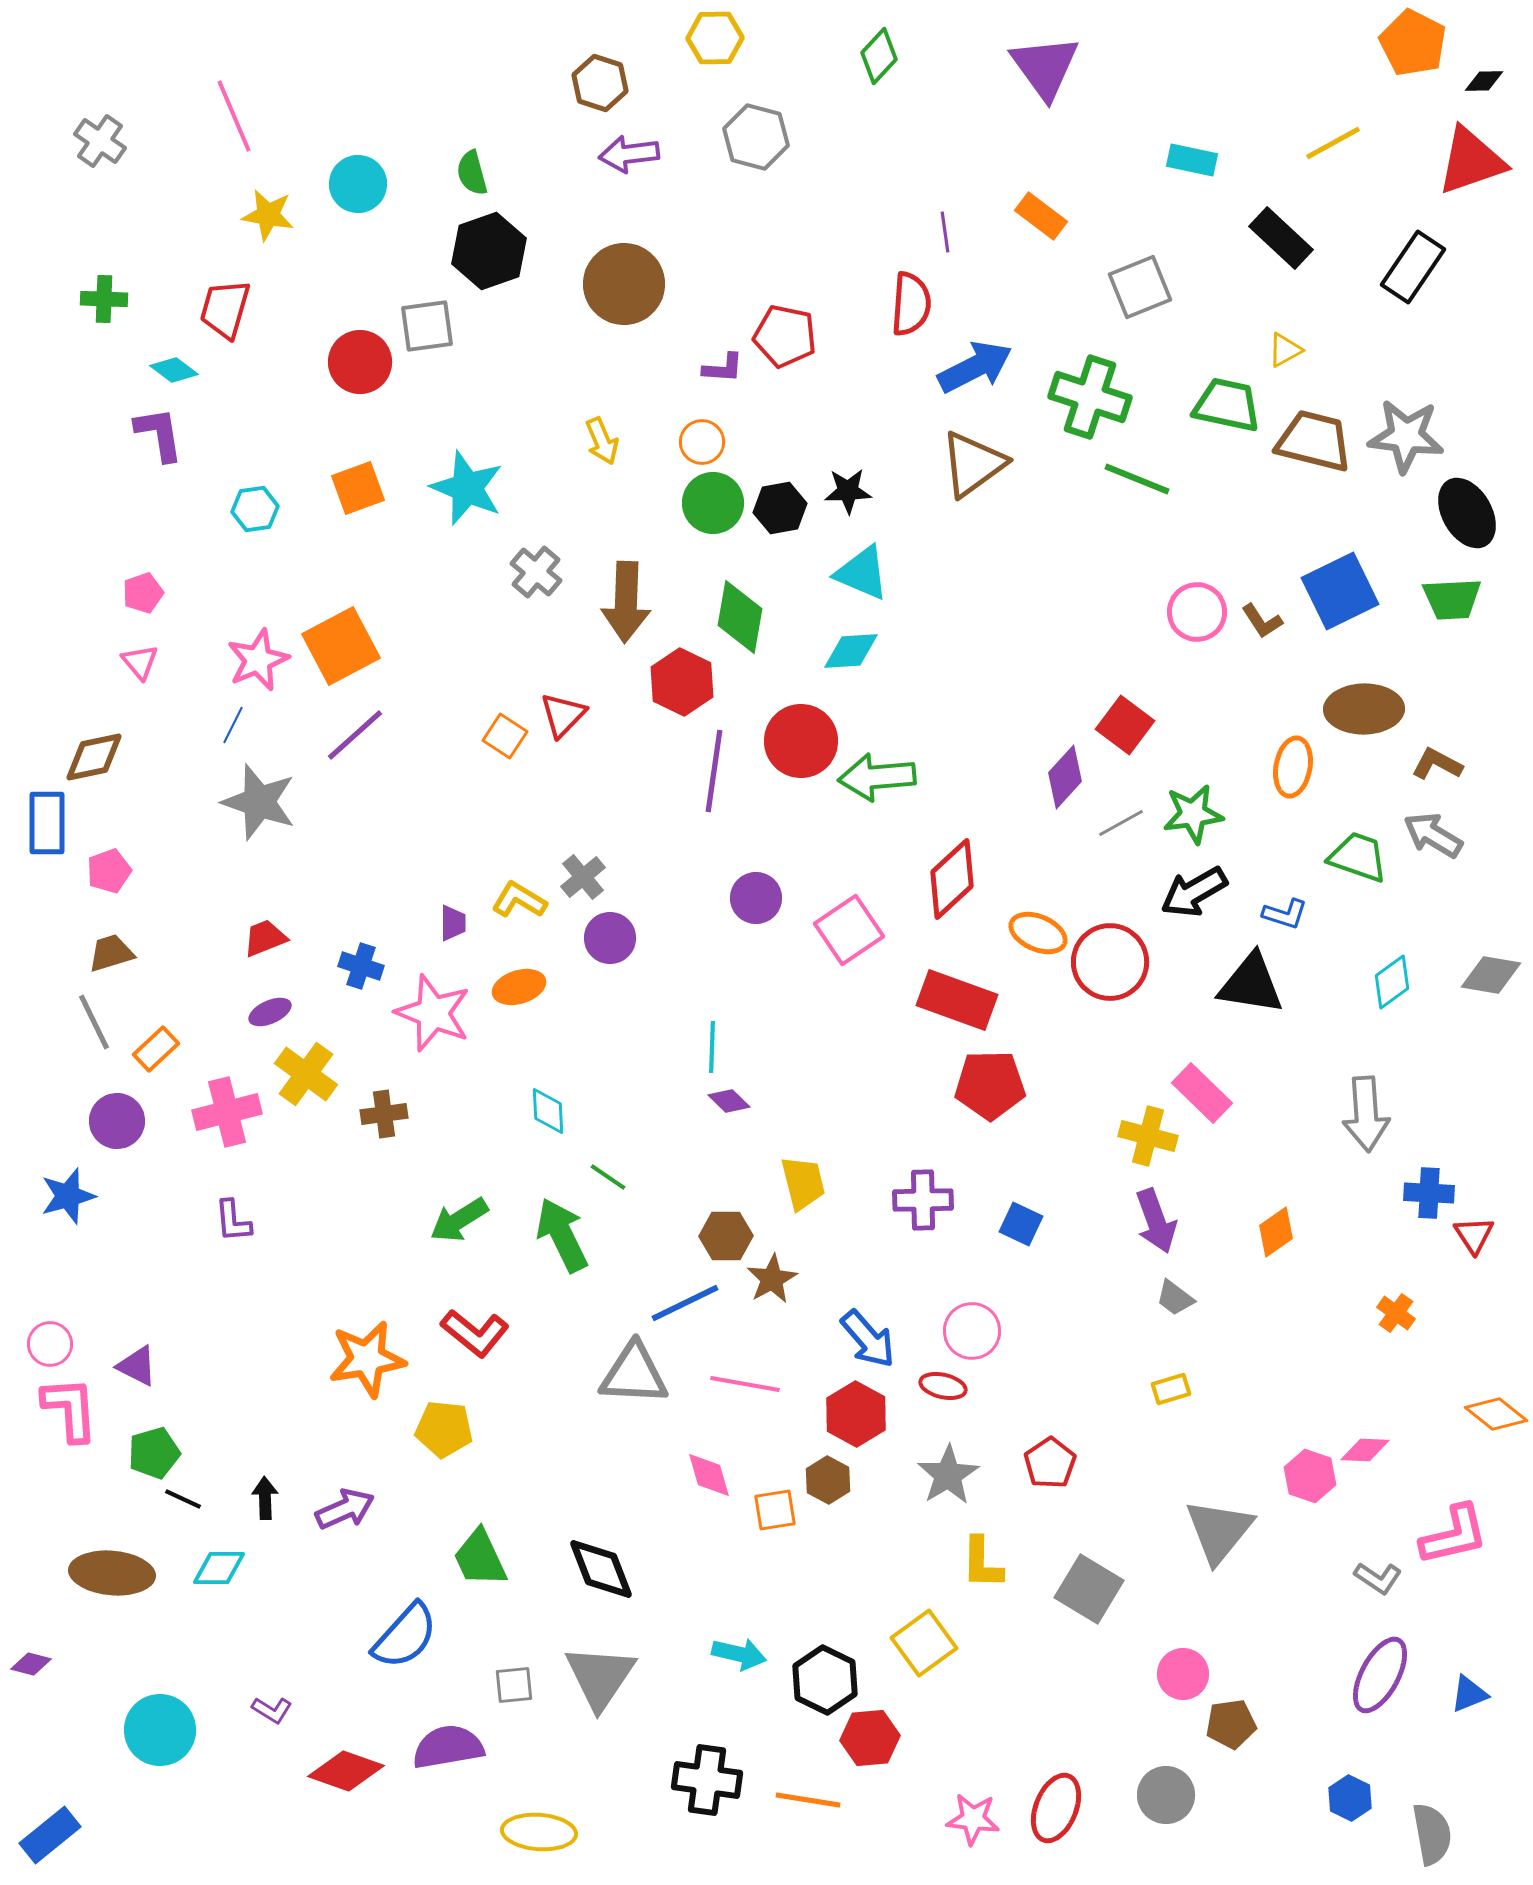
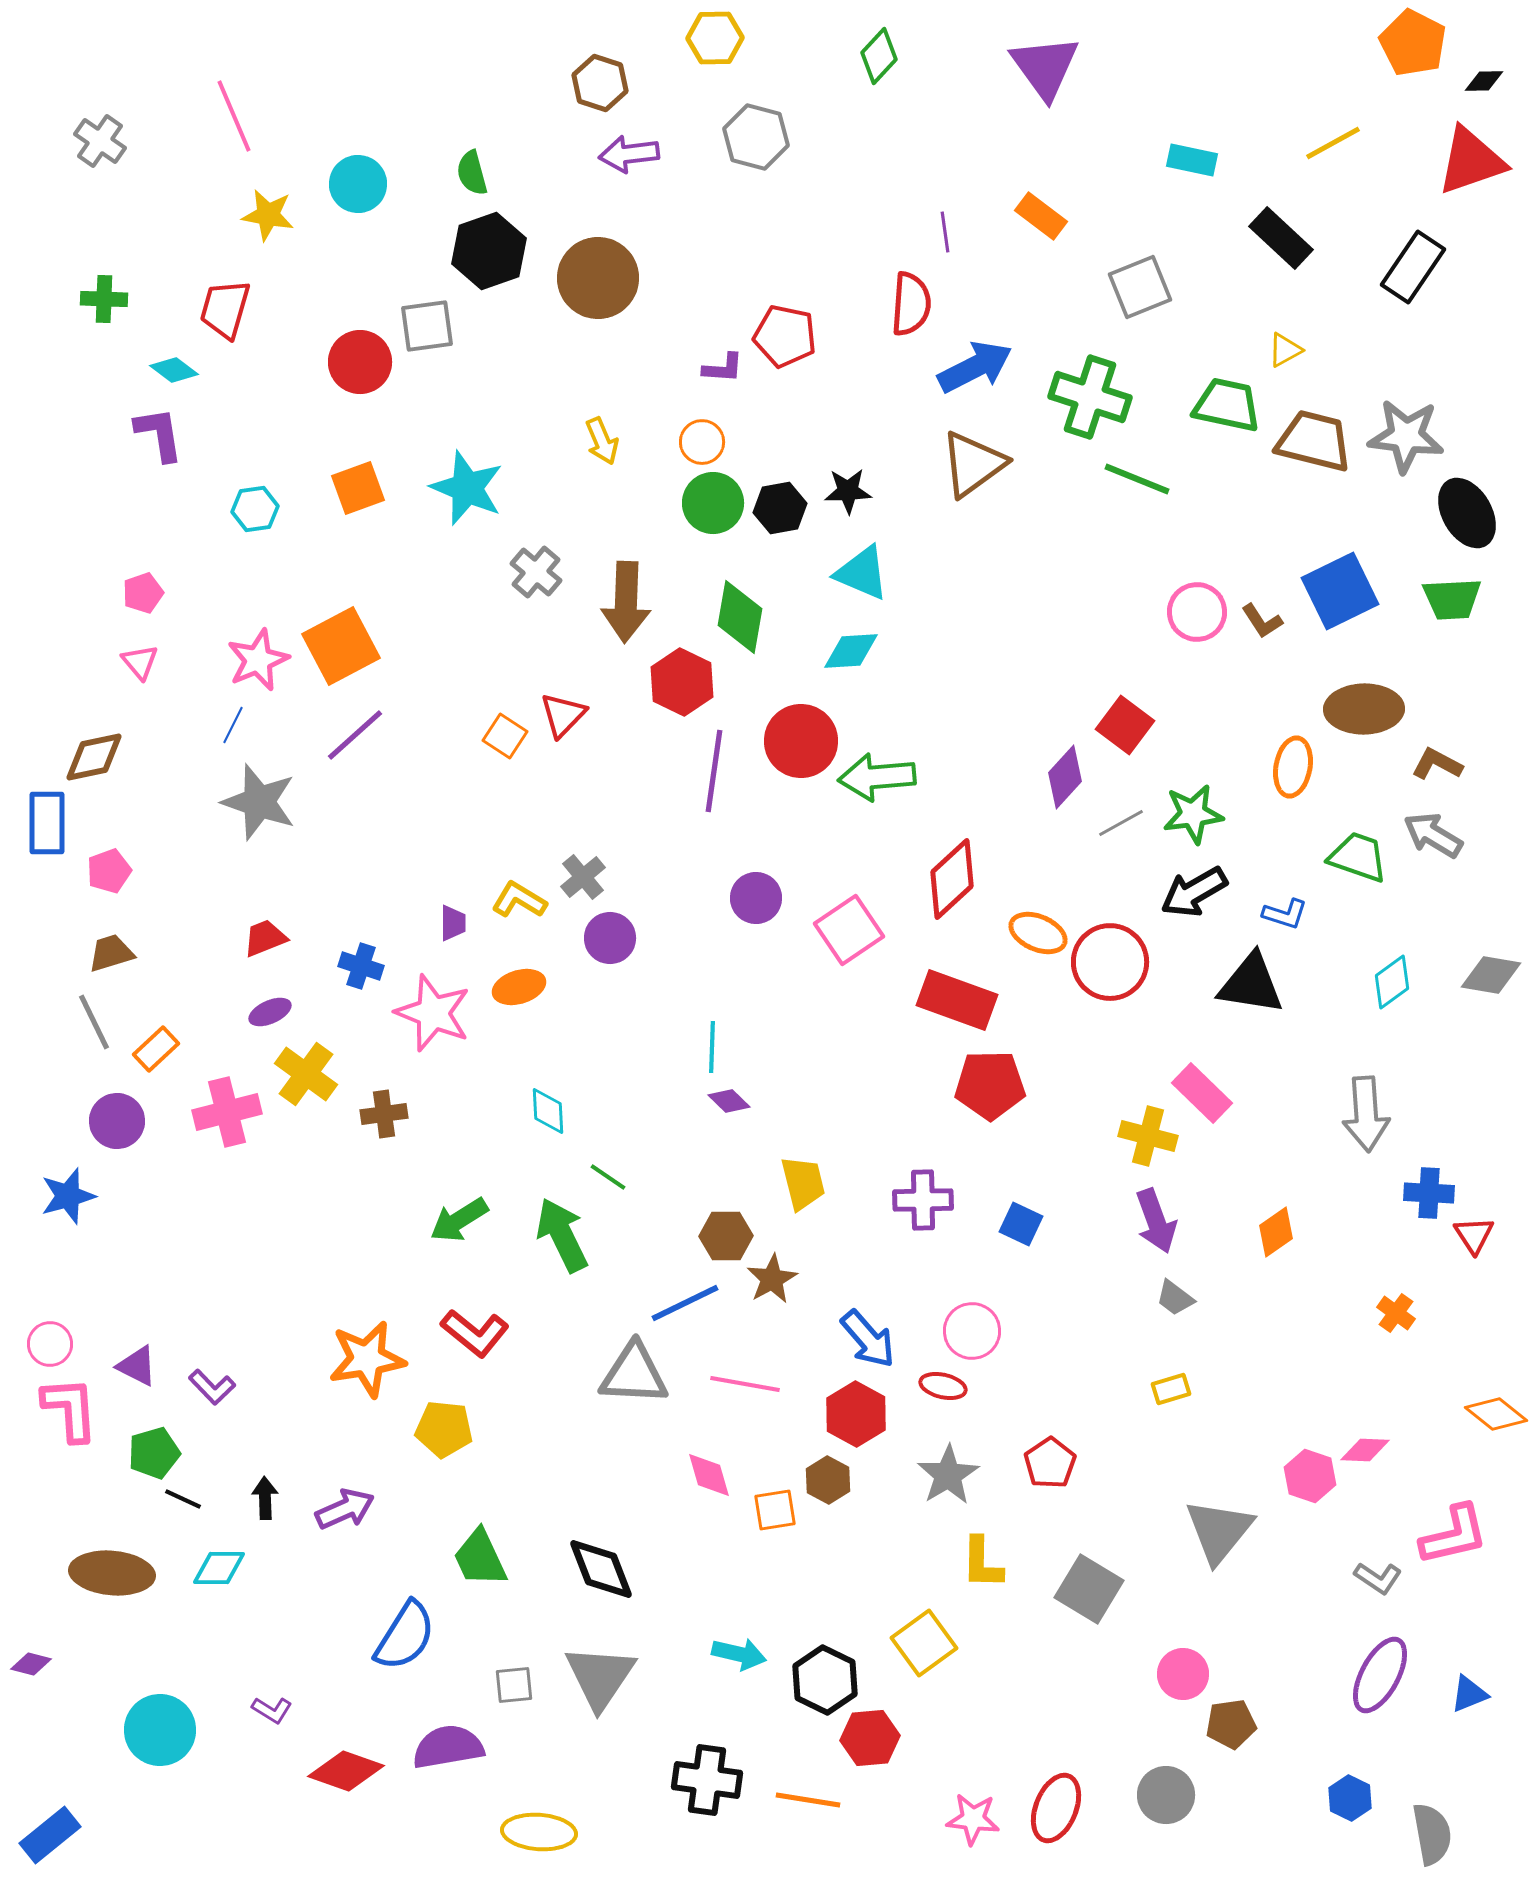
brown circle at (624, 284): moved 26 px left, 6 px up
purple L-shape at (233, 1221): moved 21 px left, 166 px down; rotated 39 degrees counterclockwise
blue semicircle at (405, 1636): rotated 10 degrees counterclockwise
